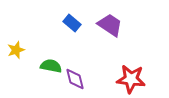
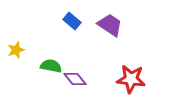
blue rectangle: moved 2 px up
purple diamond: rotated 25 degrees counterclockwise
